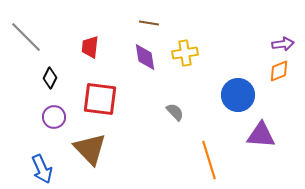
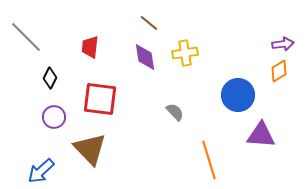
brown line: rotated 30 degrees clockwise
orange diamond: rotated 10 degrees counterclockwise
blue arrow: moved 1 px left, 2 px down; rotated 72 degrees clockwise
